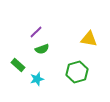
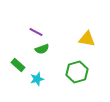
purple line: rotated 72 degrees clockwise
yellow triangle: moved 2 px left
